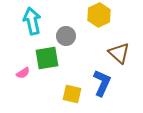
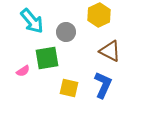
cyan arrow: rotated 152 degrees clockwise
gray circle: moved 4 px up
brown triangle: moved 9 px left, 2 px up; rotated 15 degrees counterclockwise
pink semicircle: moved 2 px up
blue L-shape: moved 1 px right, 2 px down
yellow square: moved 3 px left, 6 px up
